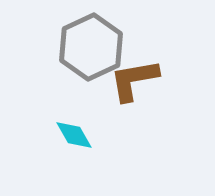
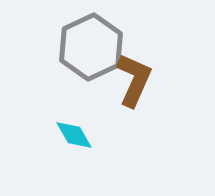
brown L-shape: rotated 124 degrees clockwise
